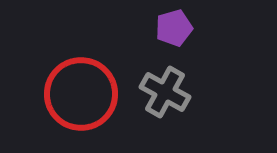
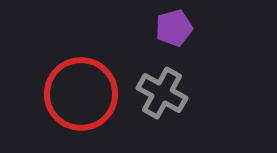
gray cross: moved 3 px left, 1 px down
